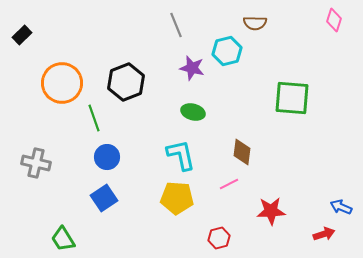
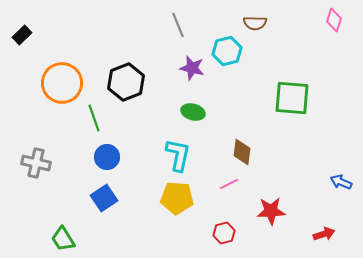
gray line: moved 2 px right
cyan L-shape: moved 3 px left; rotated 24 degrees clockwise
blue arrow: moved 25 px up
red hexagon: moved 5 px right, 5 px up
